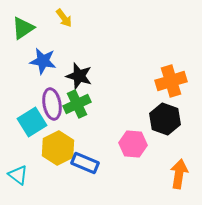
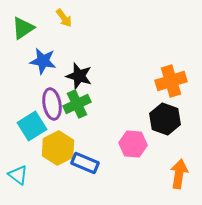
cyan square: moved 4 px down
